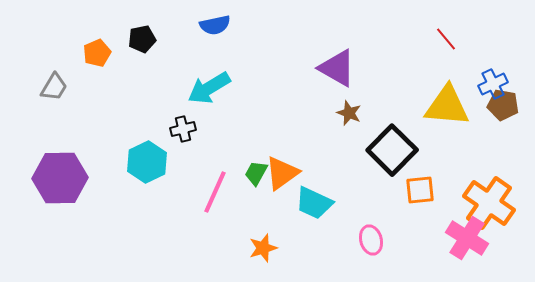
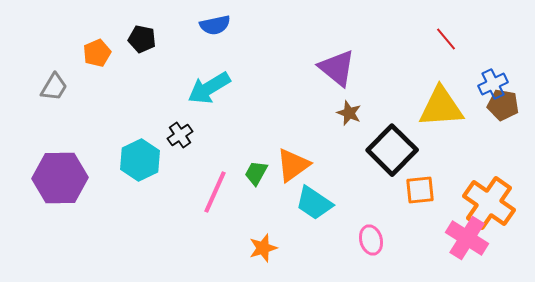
black pentagon: rotated 24 degrees clockwise
purple triangle: rotated 9 degrees clockwise
yellow triangle: moved 6 px left, 1 px down; rotated 9 degrees counterclockwise
black cross: moved 3 px left, 6 px down; rotated 20 degrees counterclockwise
cyan hexagon: moved 7 px left, 2 px up
orange triangle: moved 11 px right, 8 px up
cyan trapezoid: rotated 9 degrees clockwise
